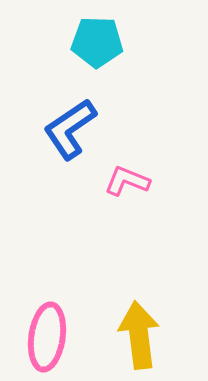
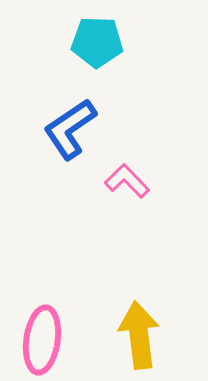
pink L-shape: rotated 24 degrees clockwise
pink ellipse: moved 5 px left, 3 px down
